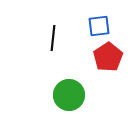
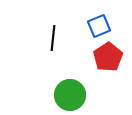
blue square: rotated 15 degrees counterclockwise
green circle: moved 1 px right
